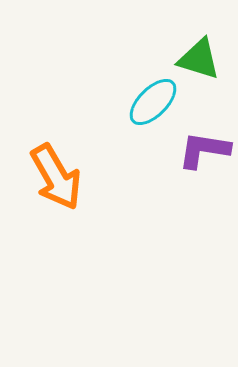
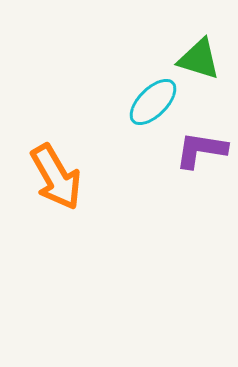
purple L-shape: moved 3 px left
